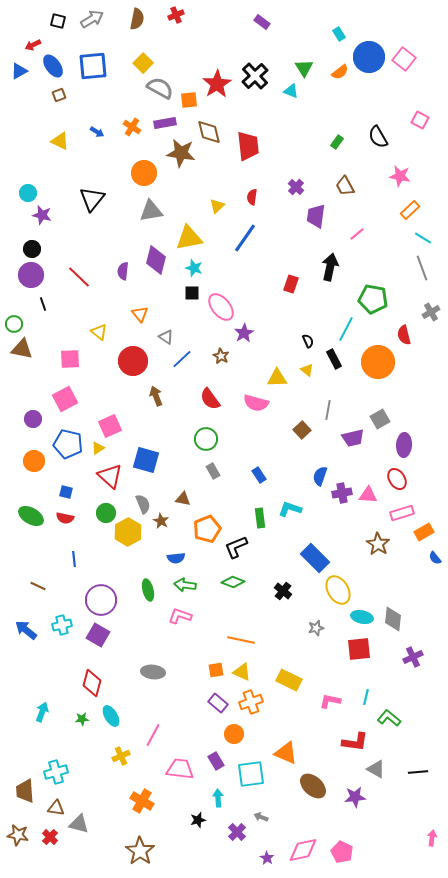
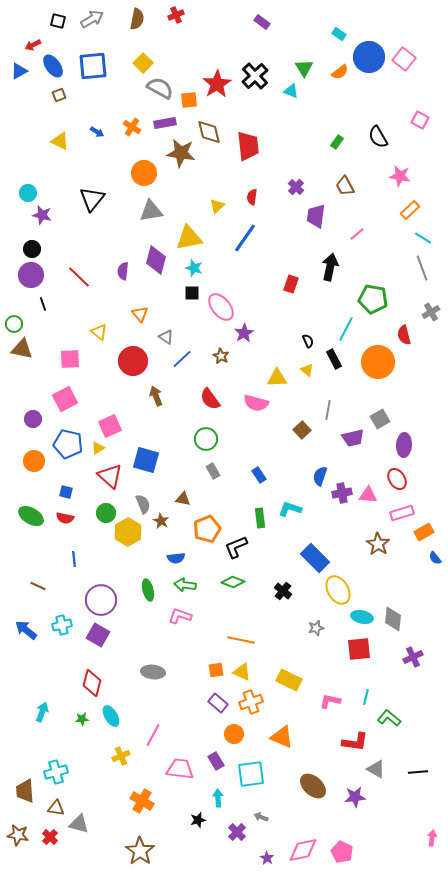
cyan rectangle at (339, 34): rotated 24 degrees counterclockwise
orange triangle at (286, 753): moved 4 px left, 16 px up
